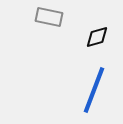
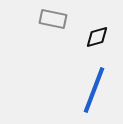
gray rectangle: moved 4 px right, 2 px down
